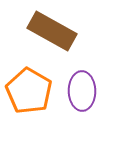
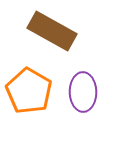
purple ellipse: moved 1 px right, 1 px down
